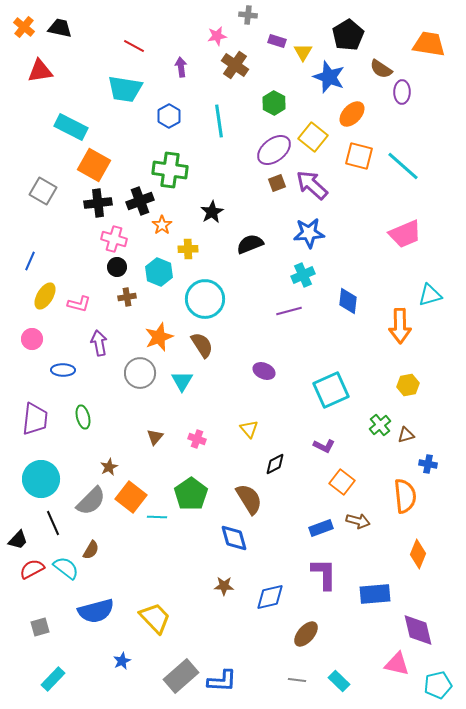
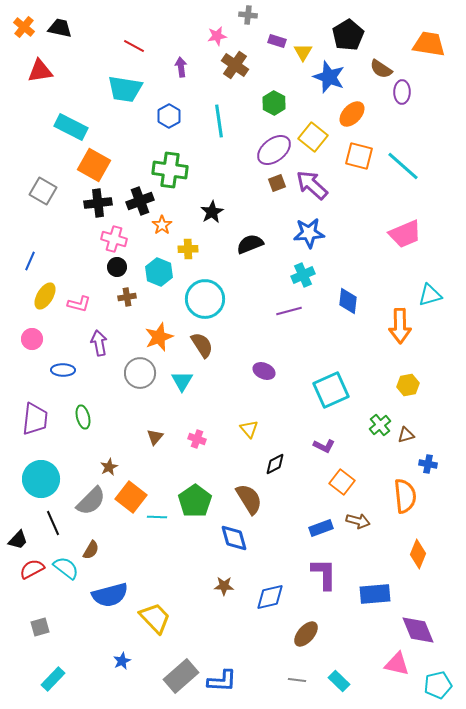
green pentagon at (191, 494): moved 4 px right, 7 px down
blue semicircle at (96, 611): moved 14 px right, 16 px up
purple diamond at (418, 630): rotated 9 degrees counterclockwise
